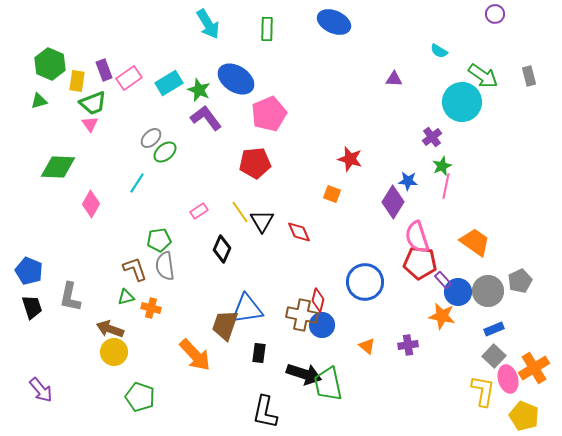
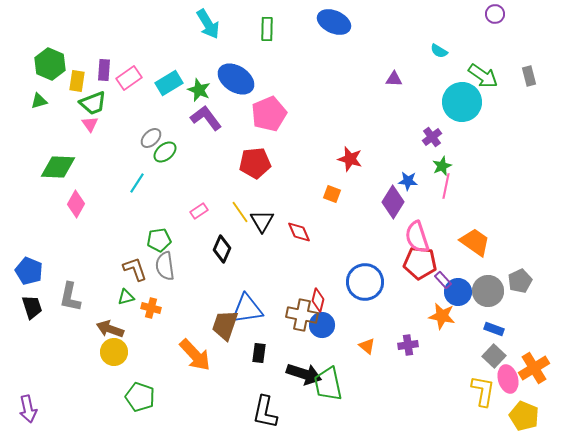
purple rectangle at (104, 70): rotated 25 degrees clockwise
pink diamond at (91, 204): moved 15 px left
blue rectangle at (494, 329): rotated 42 degrees clockwise
purple arrow at (41, 390): moved 13 px left, 19 px down; rotated 28 degrees clockwise
